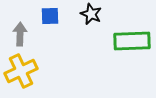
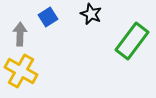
blue square: moved 2 px left, 1 px down; rotated 30 degrees counterclockwise
green rectangle: rotated 51 degrees counterclockwise
yellow cross: rotated 36 degrees counterclockwise
